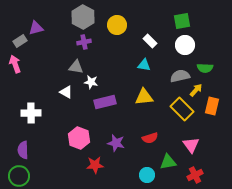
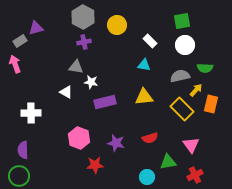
orange rectangle: moved 1 px left, 2 px up
cyan circle: moved 2 px down
